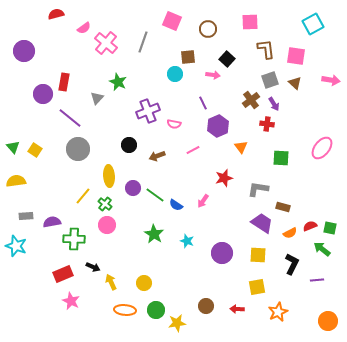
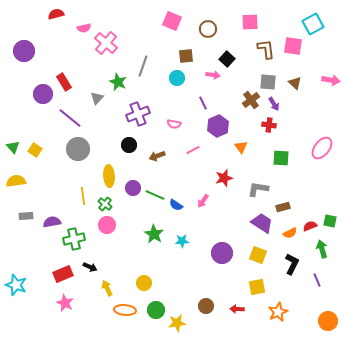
pink semicircle at (84, 28): rotated 24 degrees clockwise
gray line at (143, 42): moved 24 px down
pink square at (296, 56): moved 3 px left, 10 px up
brown square at (188, 57): moved 2 px left, 1 px up
cyan circle at (175, 74): moved 2 px right, 4 px down
gray square at (270, 80): moved 2 px left, 2 px down; rotated 24 degrees clockwise
red rectangle at (64, 82): rotated 42 degrees counterclockwise
purple cross at (148, 111): moved 10 px left, 3 px down
red cross at (267, 124): moved 2 px right, 1 px down
green line at (155, 195): rotated 12 degrees counterclockwise
yellow line at (83, 196): rotated 48 degrees counterclockwise
brown rectangle at (283, 207): rotated 32 degrees counterclockwise
green square at (330, 228): moved 7 px up
green cross at (74, 239): rotated 15 degrees counterclockwise
cyan star at (187, 241): moved 5 px left; rotated 24 degrees counterclockwise
cyan star at (16, 246): moved 39 px down
green arrow at (322, 249): rotated 36 degrees clockwise
yellow square at (258, 255): rotated 18 degrees clockwise
black arrow at (93, 267): moved 3 px left
purple line at (317, 280): rotated 72 degrees clockwise
yellow arrow at (111, 282): moved 4 px left, 6 px down
pink star at (71, 301): moved 6 px left, 2 px down
